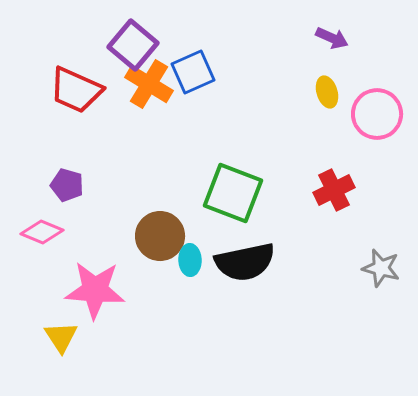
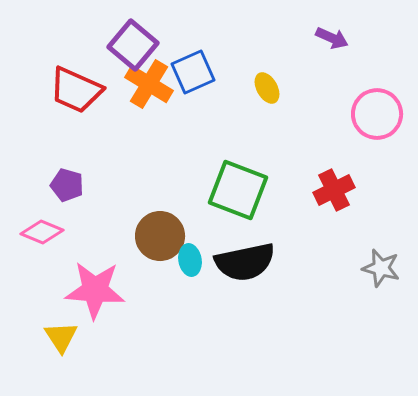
yellow ellipse: moved 60 px left, 4 px up; rotated 12 degrees counterclockwise
green square: moved 5 px right, 3 px up
cyan ellipse: rotated 8 degrees counterclockwise
